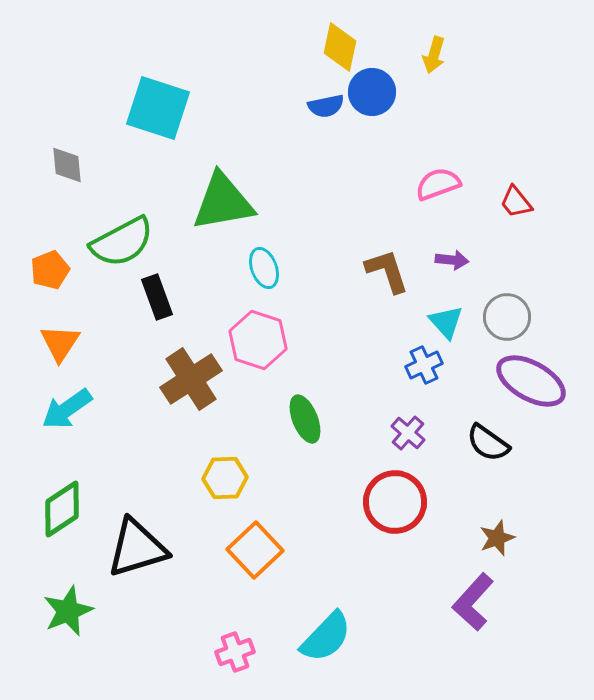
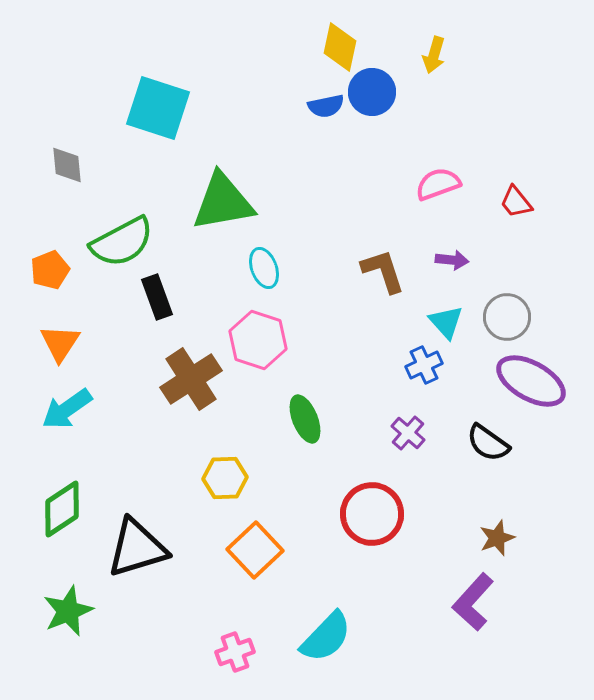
brown L-shape: moved 4 px left
red circle: moved 23 px left, 12 px down
